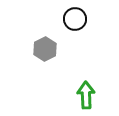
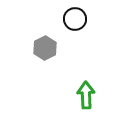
gray hexagon: moved 1 px up
